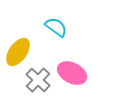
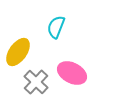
cyan semicircle: rotated 105 degrees counterclockwise
gray cross: moved 2 px left, 2 px down
